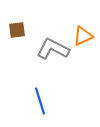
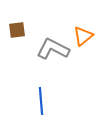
orange triangle: rotated 15 degrees counterclockwise
blue line: moved 1 px right; rotated 12 degrees clockwise
